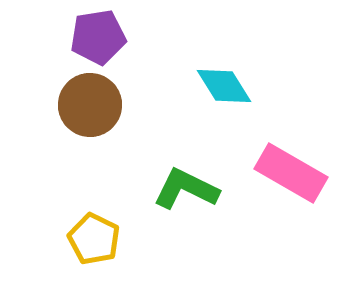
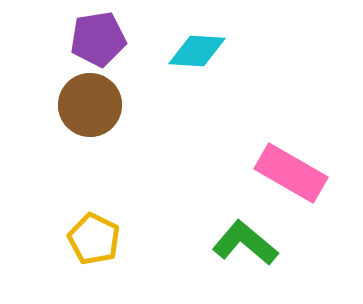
purple pentagon: moved 2 px down
cyan diamond: moved 27 px left, 35 px up; rotated 54 degrees counterclockwise
green L-shape: moved 59 px right, 54 px down; rotated 14 degrees clockwise
